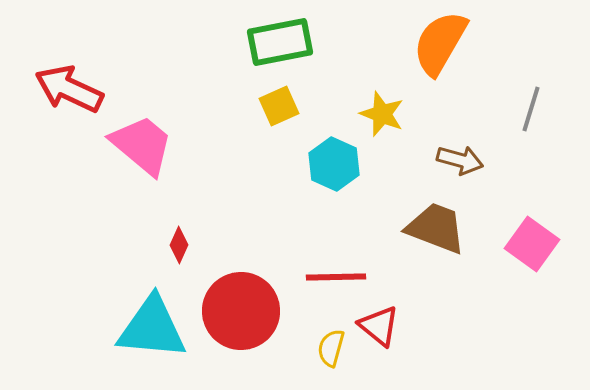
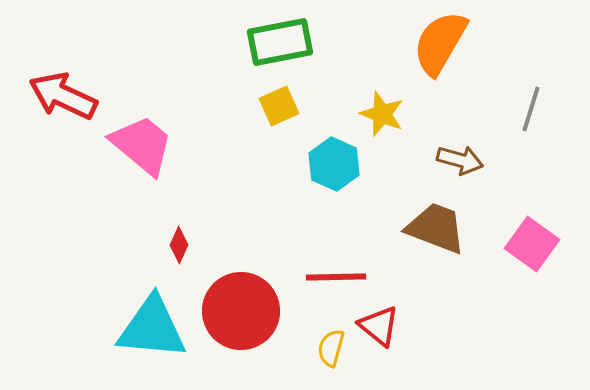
red arrow: moved 6 px left, 7 px down
